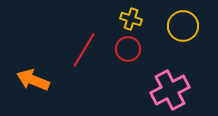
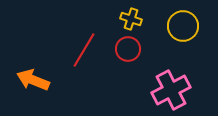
pink cross: moved 1 px right
